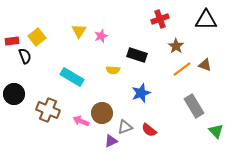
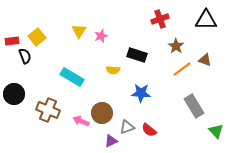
brown triangle: moved 5 px up
blue star: rotated 24 degrees clockwise
gray triangle: moved 2 px right
